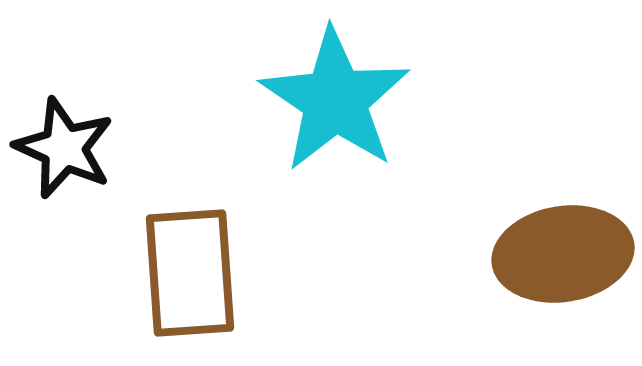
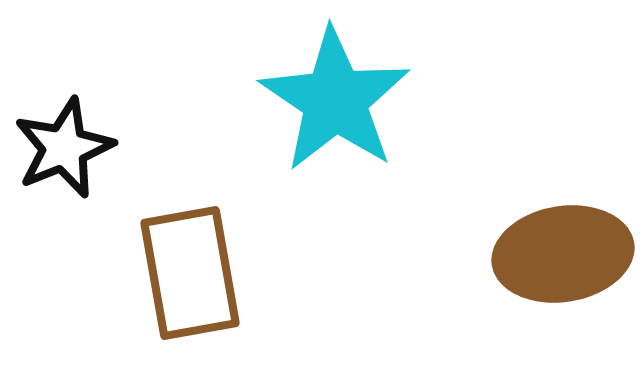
black star: rotated 26 degrees clockwise
brown rectangle: rotated 6 degrees counterclockwise
